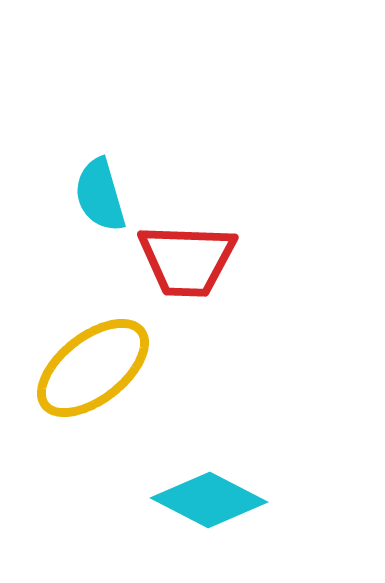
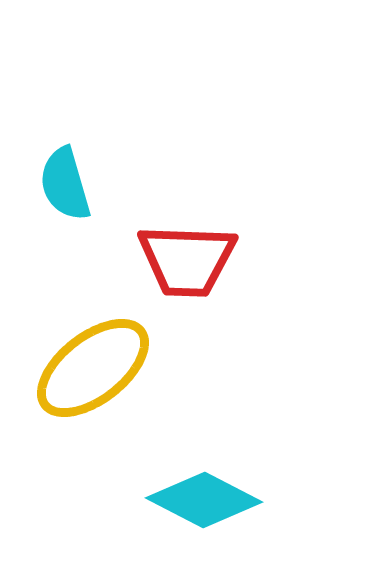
cyan semicircle: moved 35 px left, 11 px up
cyan diamond: moved 5 px left
